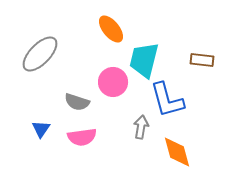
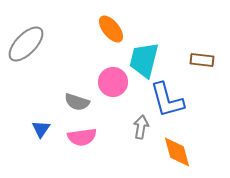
gray ellipse: moved 14 px left, 10 px up
